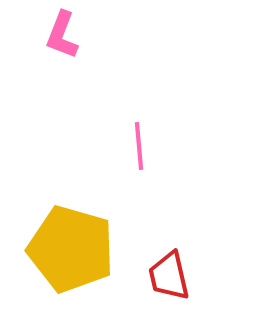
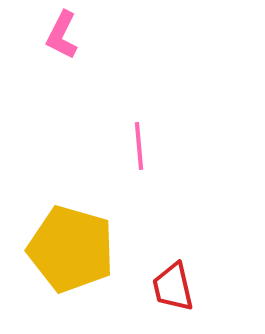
pink L-shape: rotated 6 degrees clockwise
red trapezoid: moved 4 px right, 11 px down
